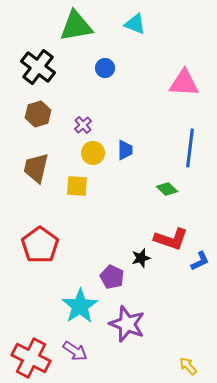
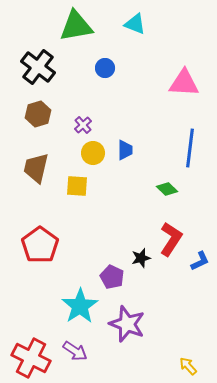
red L-shape: rotated 76 degrees counterclockwise
